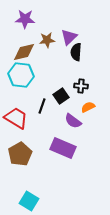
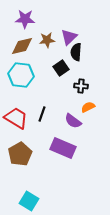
brown diamond: moved 2 px left, 6 px up
black square: moved 28 px up
black line: moved 8 px down
